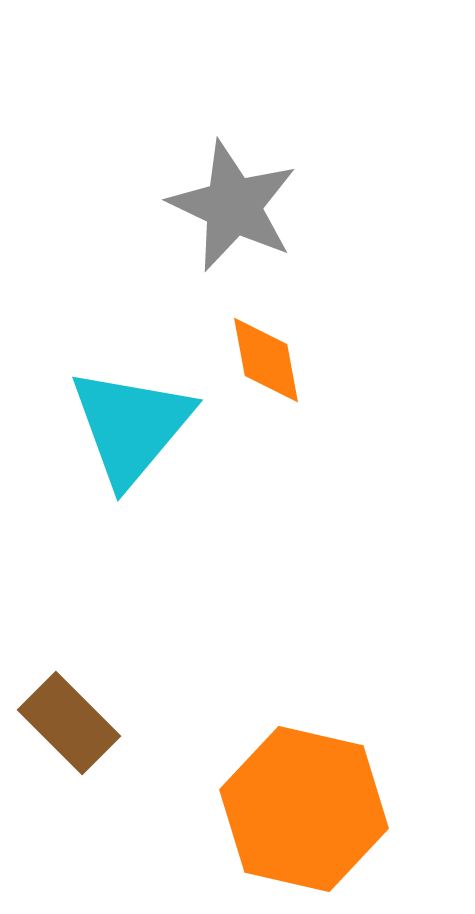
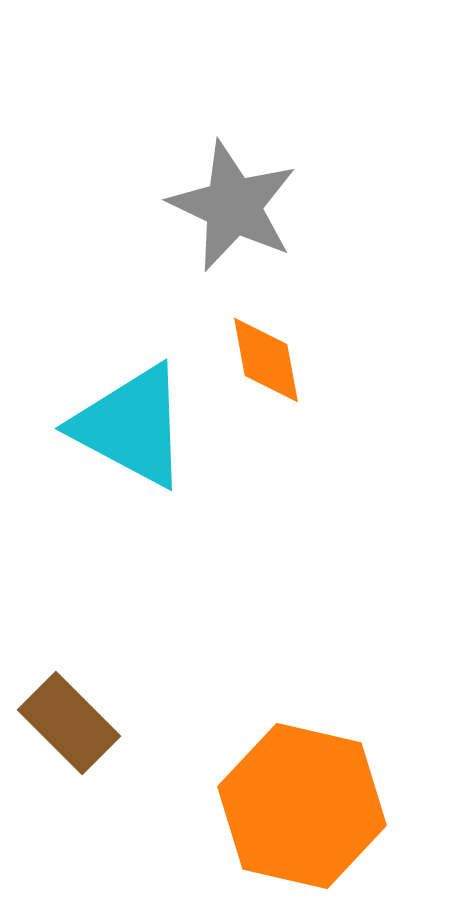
cyan triangle: rotated 42 degrees counterclockwise
orange hexagon: moved 2 px left, 3 px up
